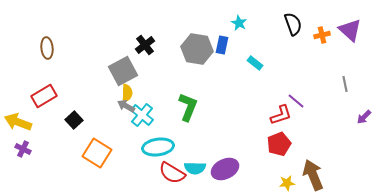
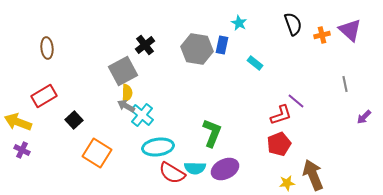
green L-shape: moved 24 px right, 26 px down
purple cross: moved 1 px left, 1 px down
